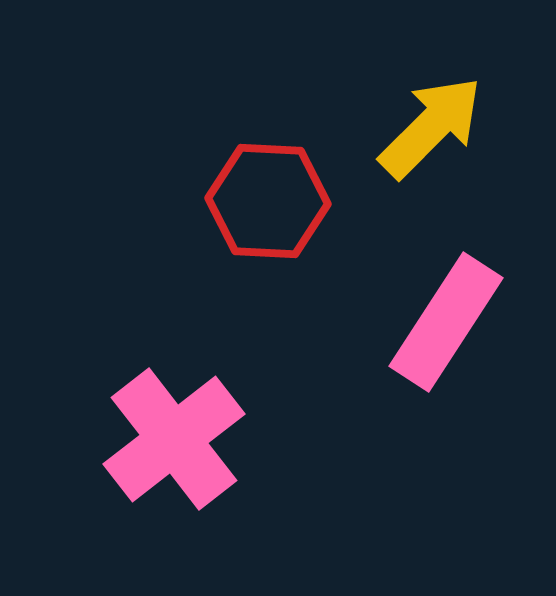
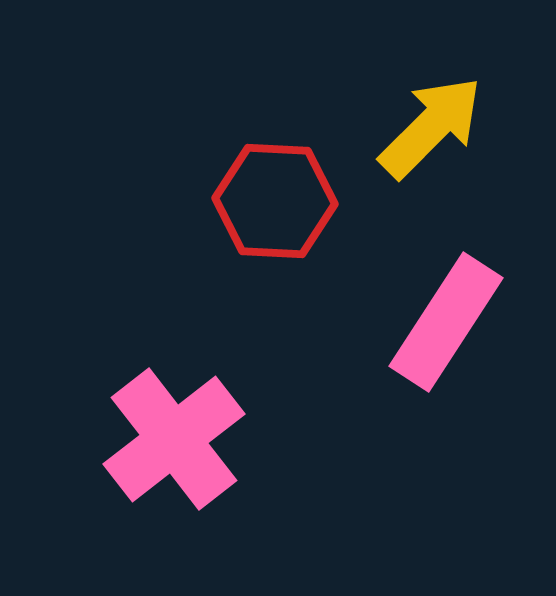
red hexagon: moved 7 px right
